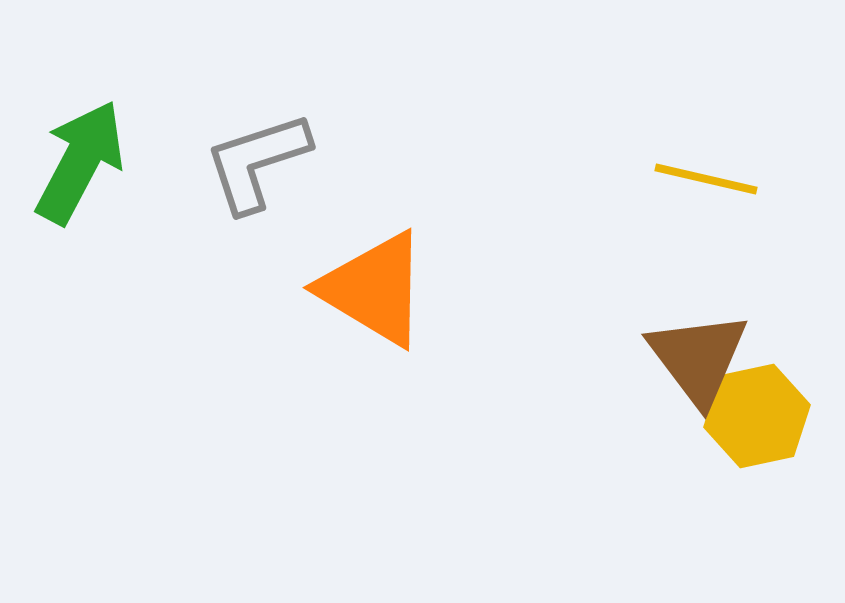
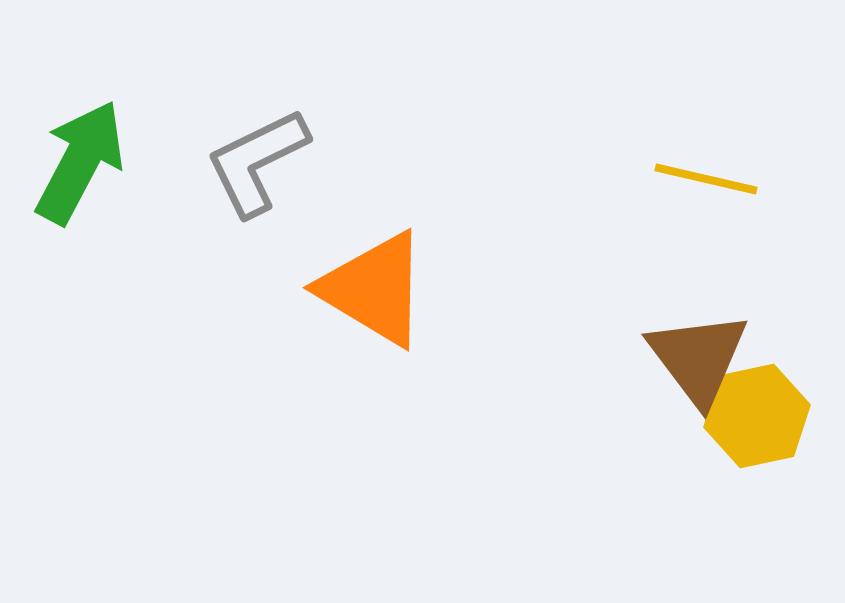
gray L-shape: rotated 8 degrees counterclockwise
